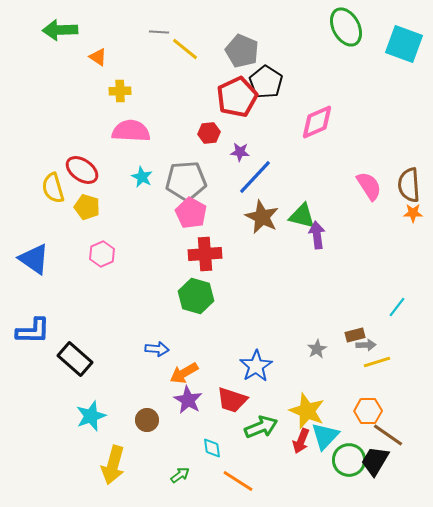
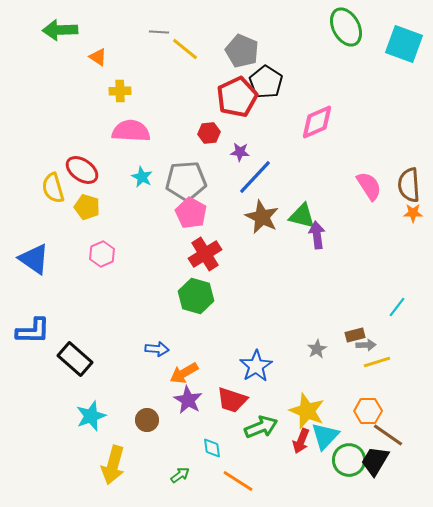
red cross at (205, 254): rotated 28 degrees counterclockwise
